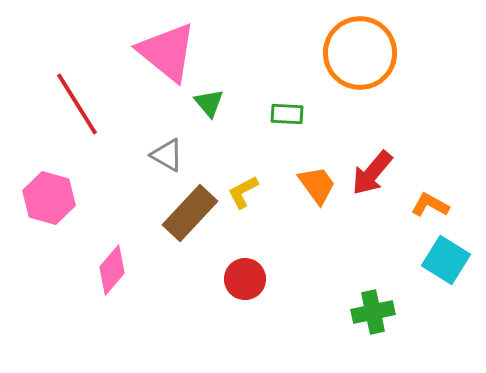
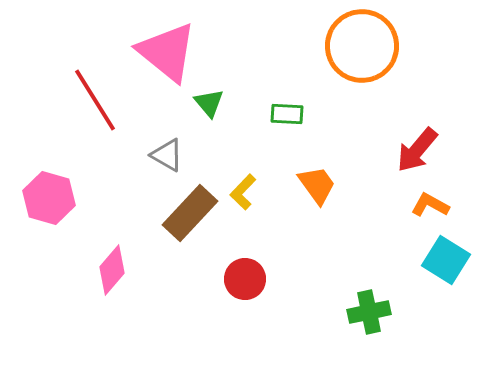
orange circle: moved 2 px right, 7 px up
red line: moved 18 px right, 4 px up
red arrow: moved 45 px right, 23 px up
yellow L-shape: rotated 18 degrees counterclockwise
green cross: moved 4 px left
